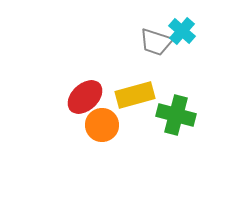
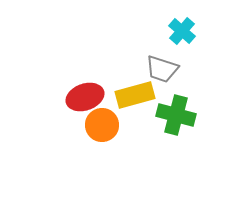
gray trapezoid: moved 6 px right, 27 px down
red ellipse: rotated 24 degrees clockwise
